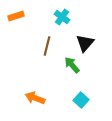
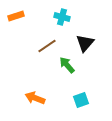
cyan cross: rotated 21 degrees counterclockwise
brown line: rotated 42 degrees clockwise
green arrow: moved 5 px left
cyan square: rotated 28 degrees clockwise
